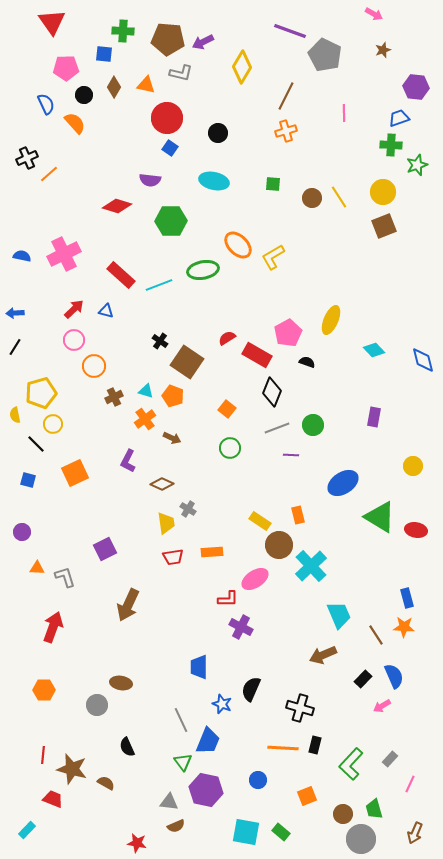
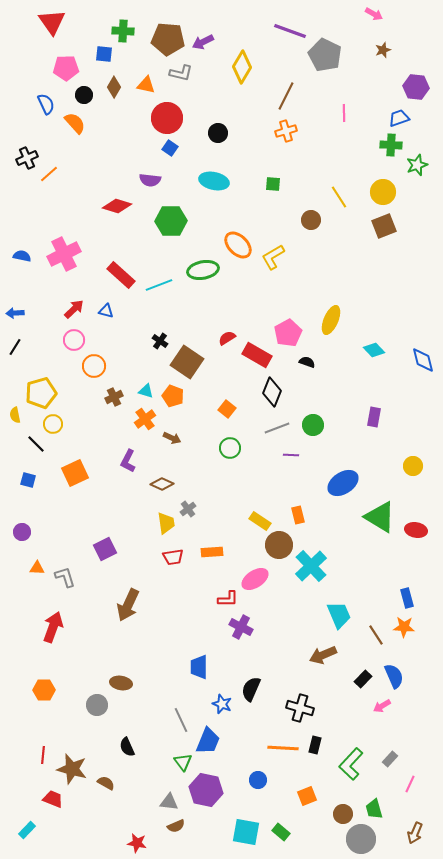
brown circle at (312, 198): moved 1 px left, 22 px down
gray cross at (188, 509): rotated 21 degrees clockwise
